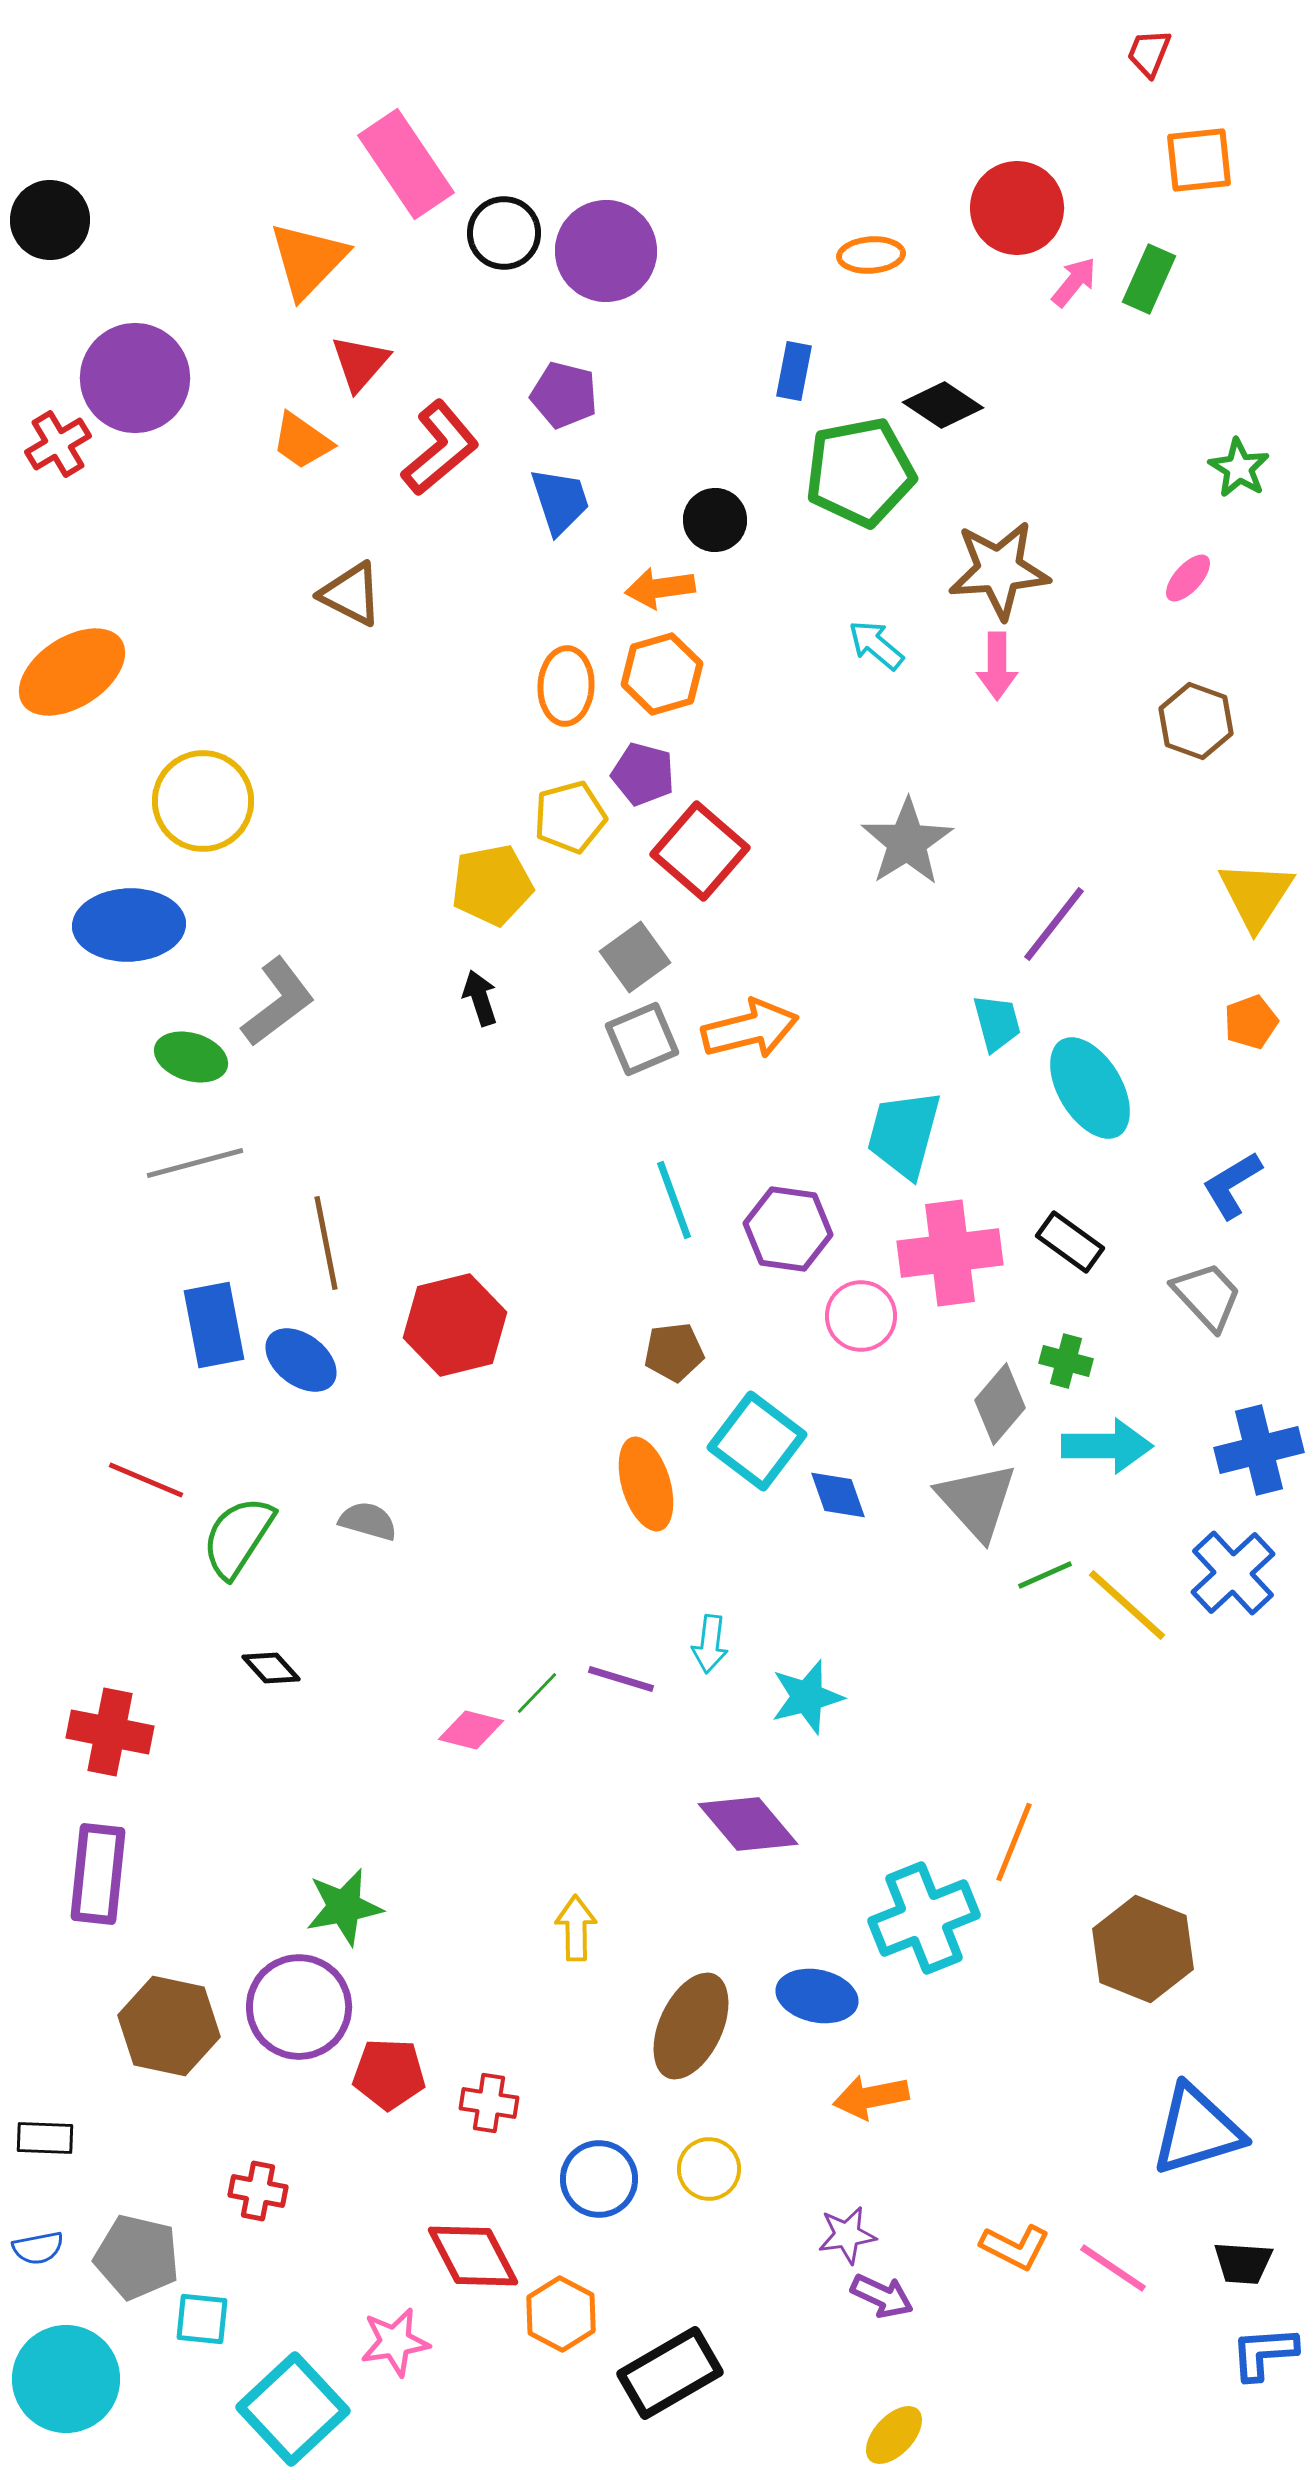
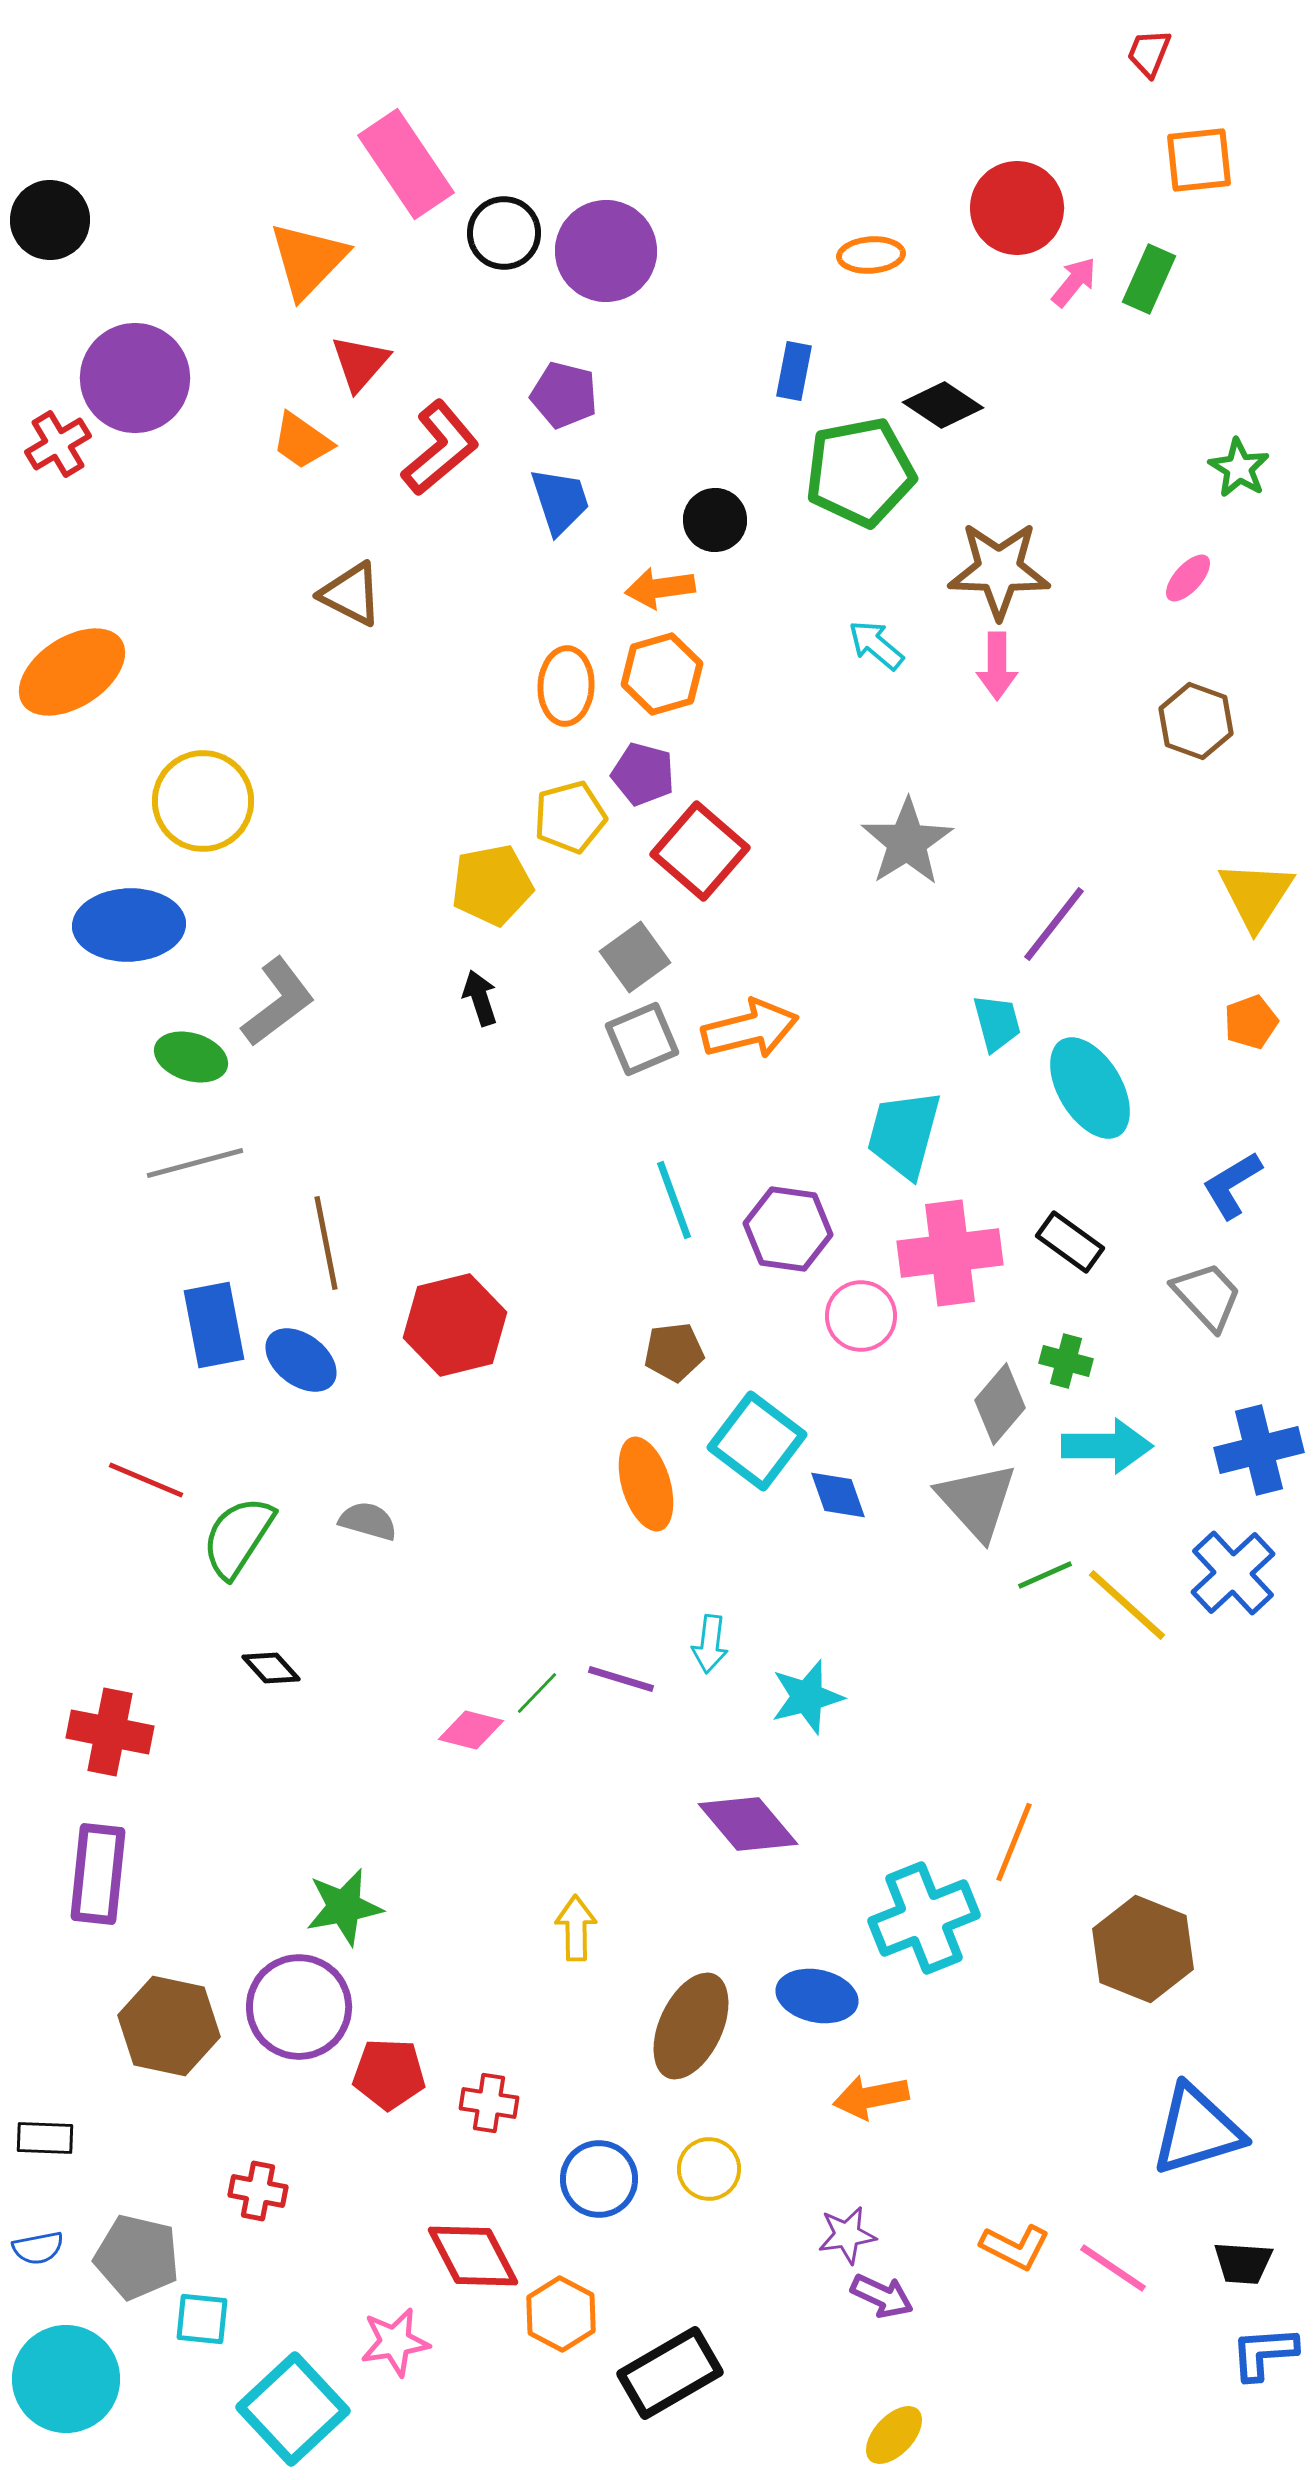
brown star at (999, 570): rotated 6 degrees clockwise
